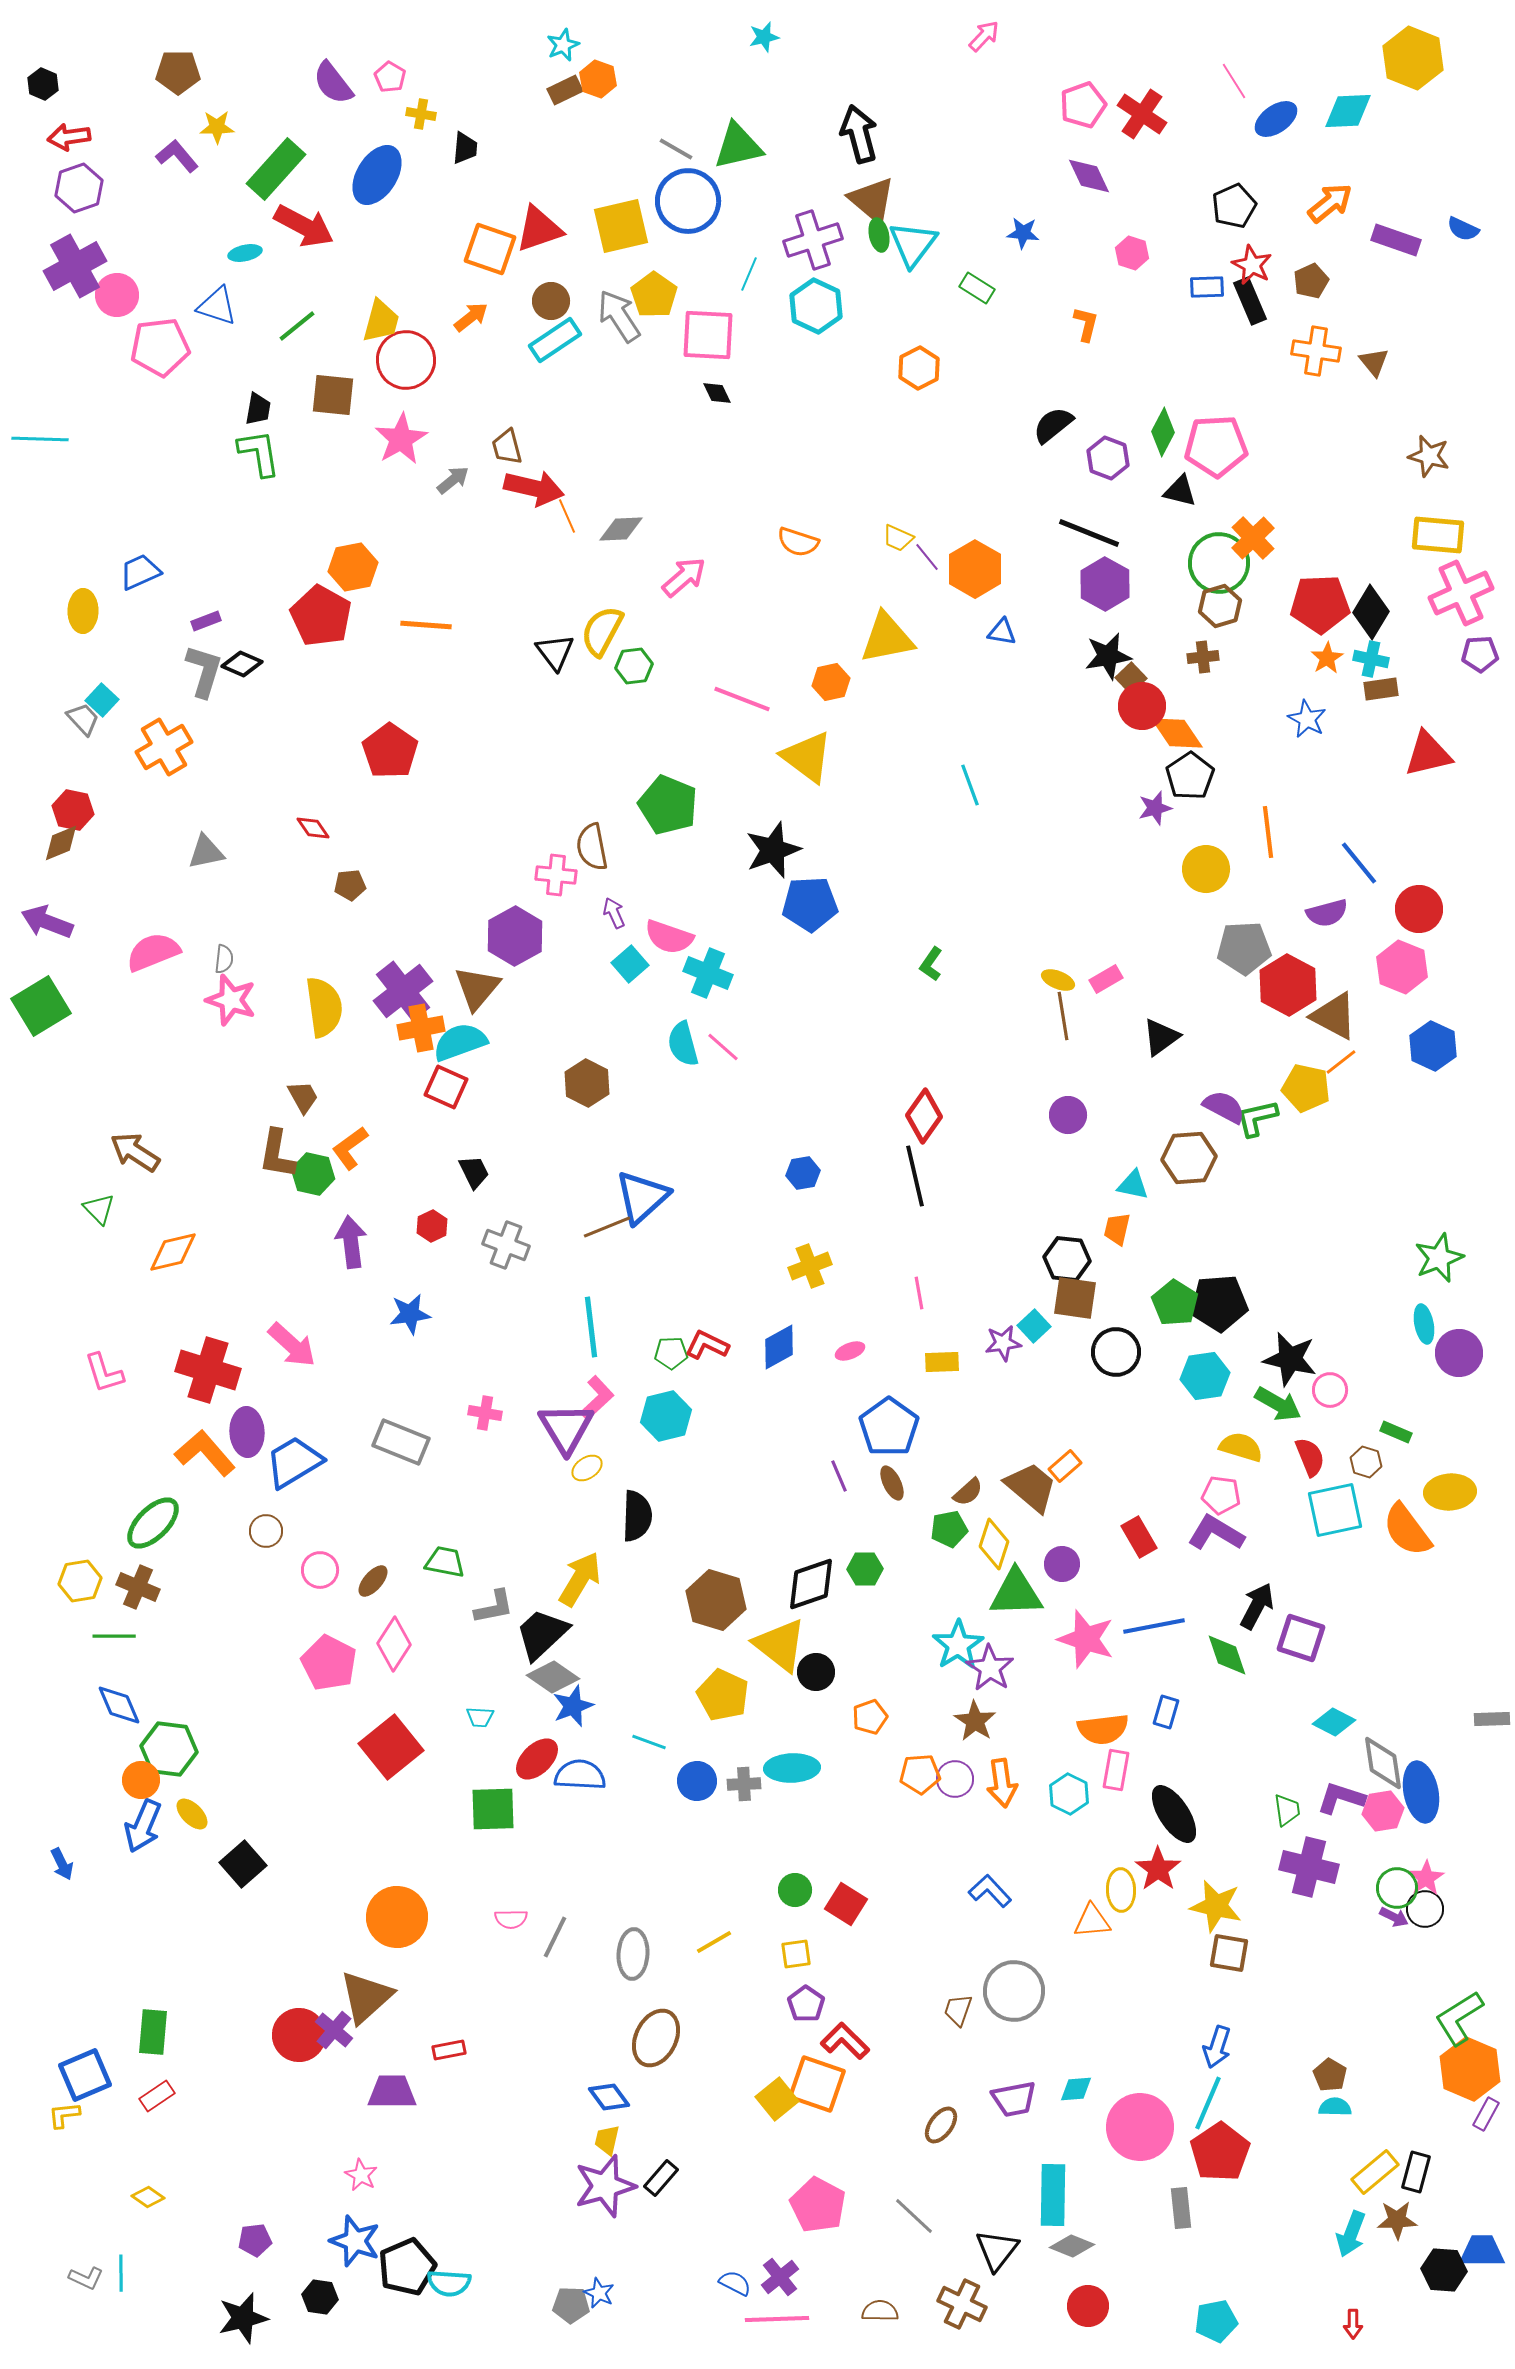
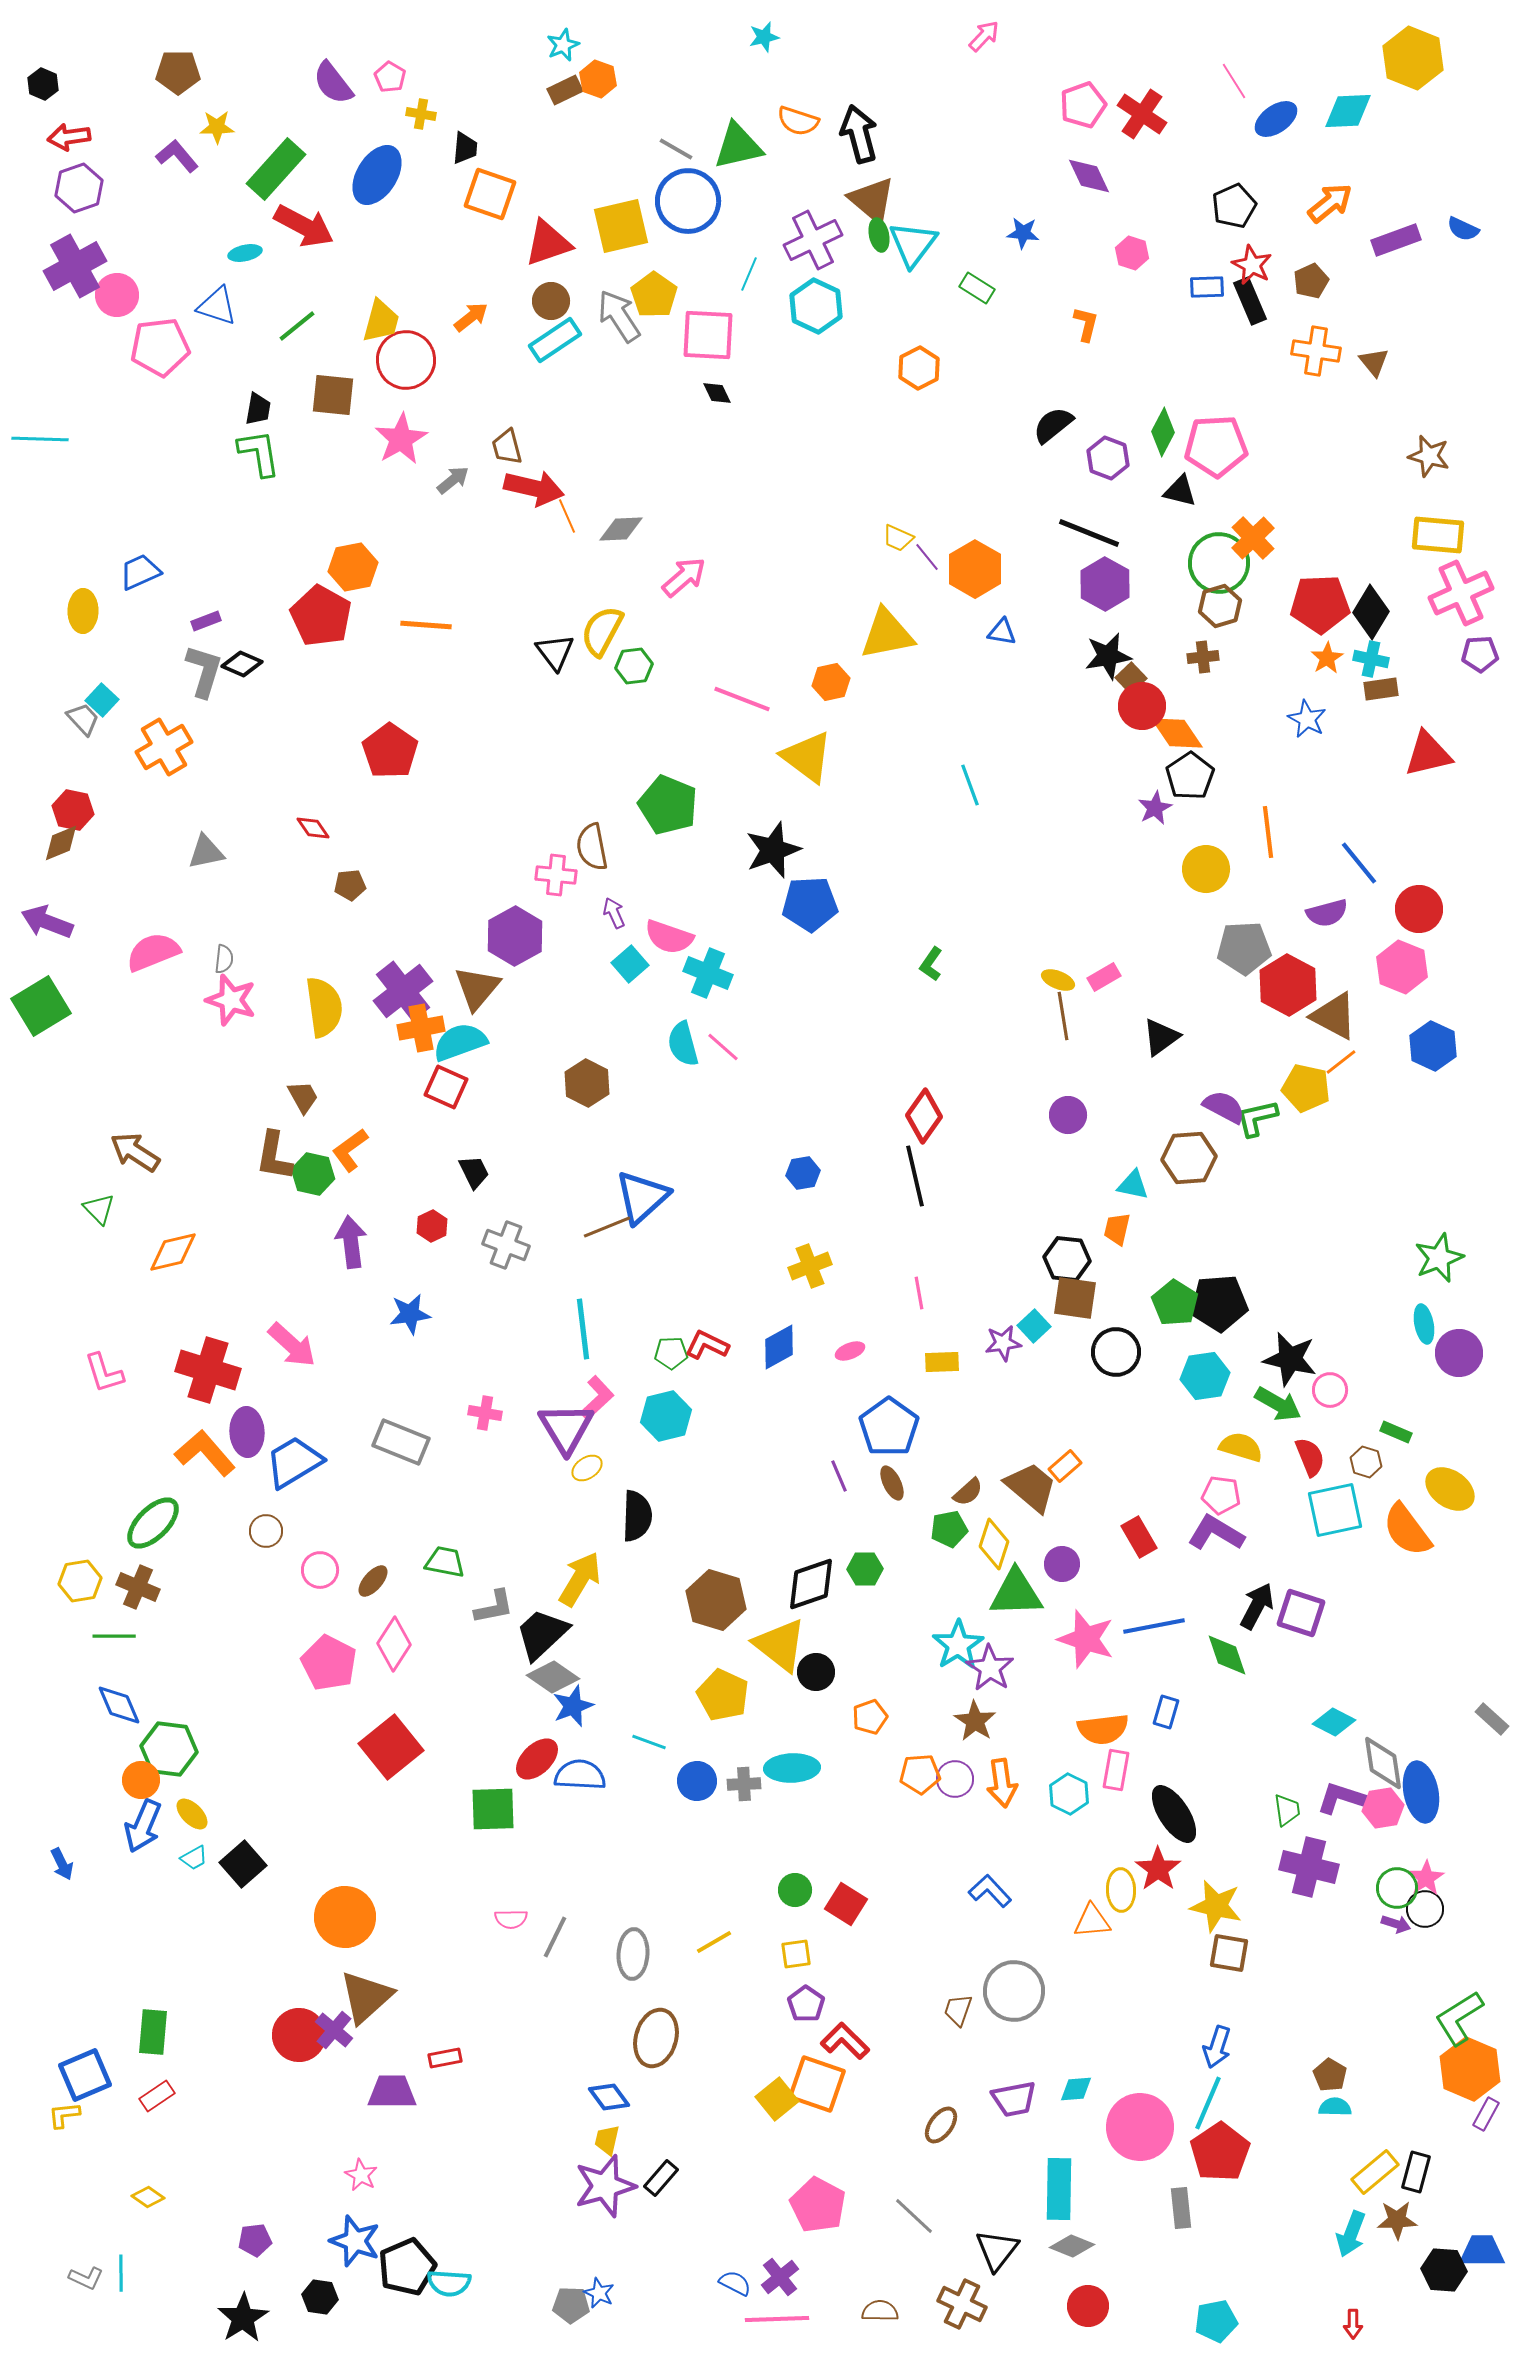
red triangle at (539, 229): moved 9 px right, 14 px down
purple cross at (813, 240): rotated 8 degrees counterclockwise
purple rectangle at (1396, 240): rotated 39 degrees counterclockwise
orange square at (490, 249): moved 55 px up
orange semicircle at (798, 542): moved 421 px up
yellow triangle at (887, 638): moved 4 px up
purple star at (1155, 808): rotated 12 degrees counterclockwise
pink rectangle at (1106, 979): moved 2 px left, 2 px up
orange L-shape at (350, 1148): moved 2 px down
brown L-shape at (277, 1154): moved 3 px left, 2 px down
cyan line at (591, 1327): moved 8 px left, 2 px down
yellow ellipse at (1450, 1492): moved 3 px up; rotated 39 degrees clockwise
purple square at (1301, 1638): moved 25 px up
cyan trapezoid at (480, 1717): moved 286 px left, 141 px down; rotated 32 degrees counterclockwise
gray rectangle at (1492, 1719): rotated 44 degrees clockwise
pink hexagon at (1383, 1811): moved 3 px up
orange circle at (397, 1917): moved 52 px left
purple arrow at (1394, 1917): moved 2 px right, 7 px down; rotated 8 degrees counterclockwise
brown ellipse at (656, 2038): rotated 10 degrees counterclockwise
red rectangle at (449, 2050): moved 4 px left, 8 px down
cyan rectangle at (1053, 2195): moved 6 px right, 6 px up
black star at (243, 2318): rotated 18 degrees counterclockwise
